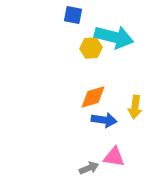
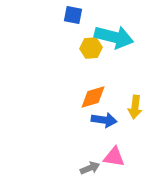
gray arrow: moved 1 px right
